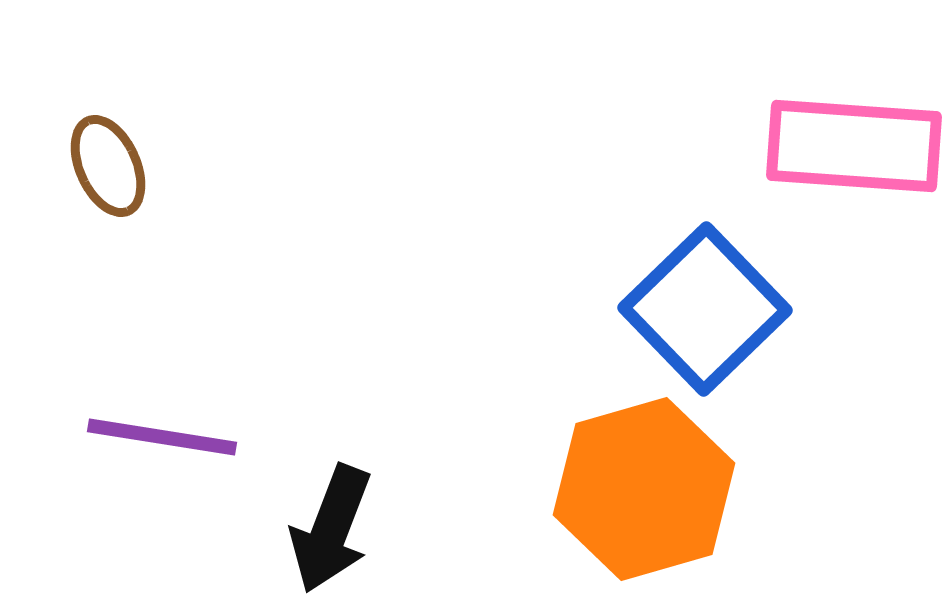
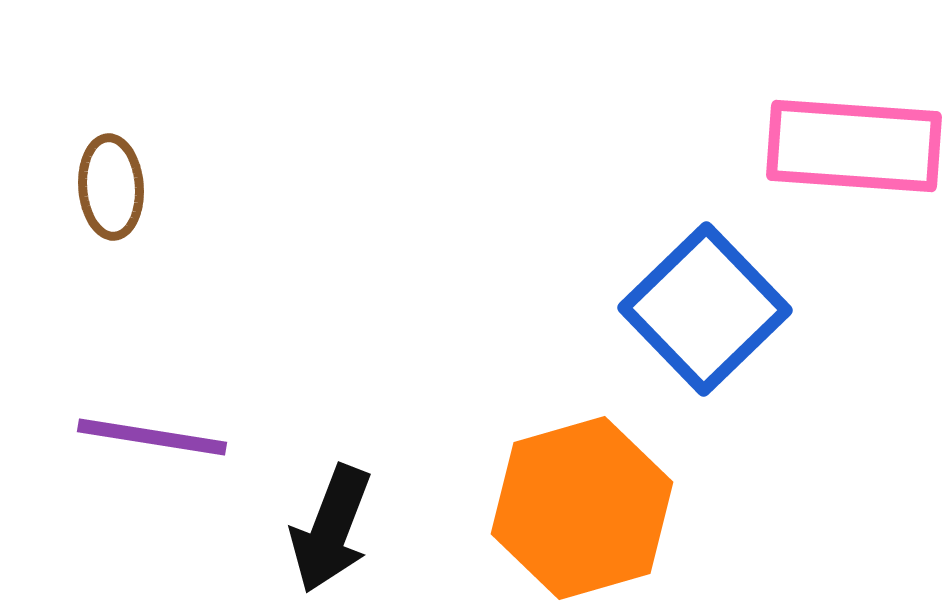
brown ellipse: moved 3 px right, 21 px down; rotated 20 degrees clockwise
purple line: moved 10 px left
orange hexagon: moved 62 px left, 19 px down
